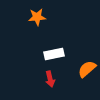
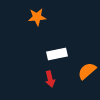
white rectangle: moved 3 px right
orange semicircle: moved 2 px down
